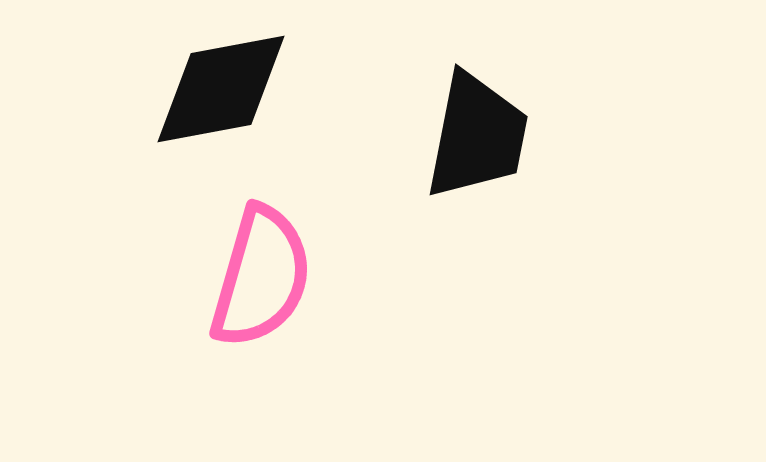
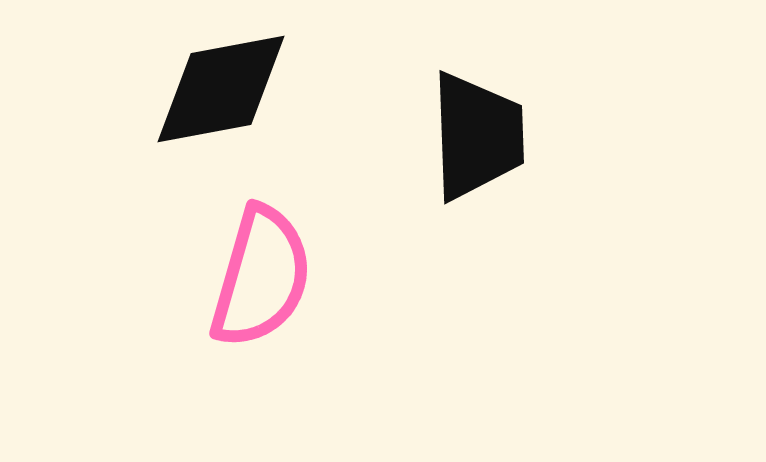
black trapezoid: rotated 13 degrees counterclockwise
